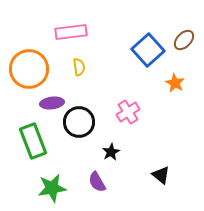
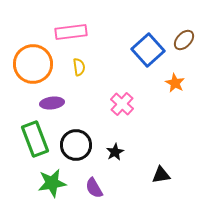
orange circle: moved 4 px right, 5 px up
pink cross: moved 6 px left, 8 px up; rotated 15 degrees counterclockwise
black circle: moved 3 px left, 23 px down
green rectangle: moved 2 px right, 2 px up
black star: moved 4 px right
black triangle: rotated 48 degrees counterclockwise
purple semicircle: moved 3 px left, 6 px down
green star: moved 5 px up
